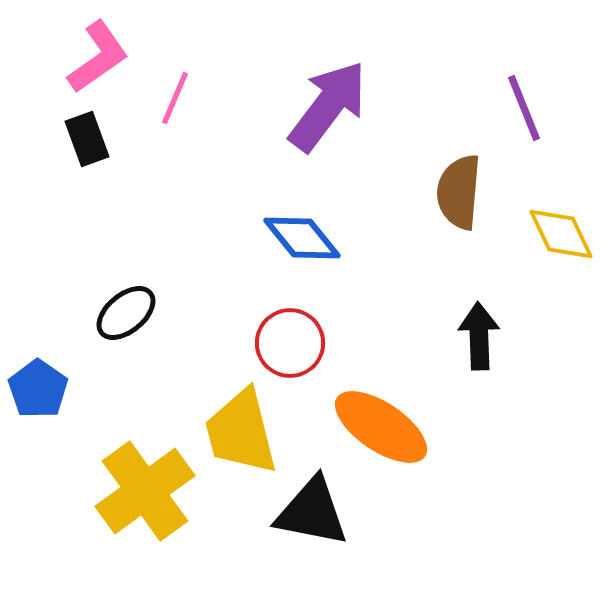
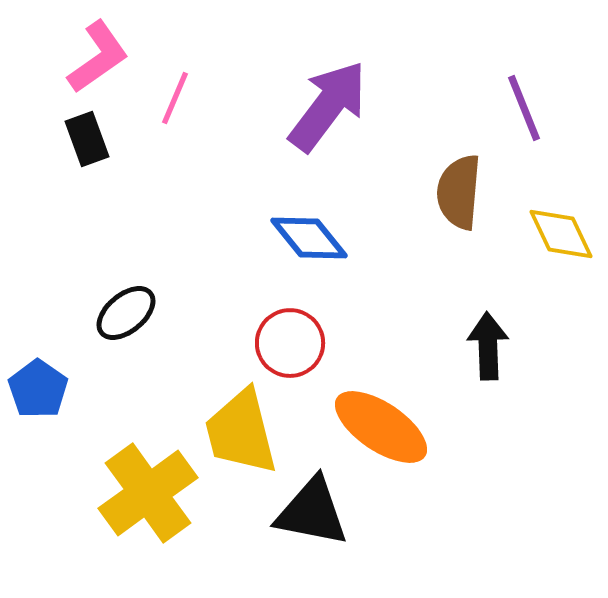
blue diamond: moved 7 px right
black arrow: moved 9 px right, 10 px down
yellow cross: moved 3 px right, 2 px down
